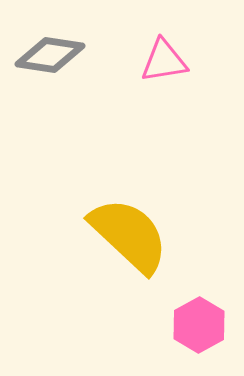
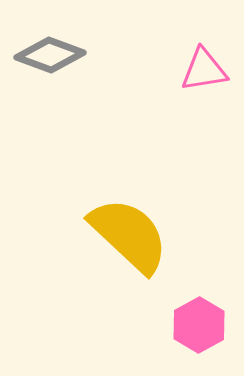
gray diamond: rotated 12 degrees clockwise
pink triangle: moved 40 px right, 9 px down
